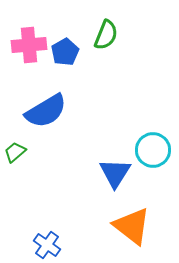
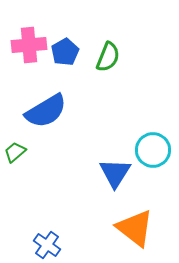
green semicircle: moved 2 px right, 22 px down
orange triangle: moved 3 px right, 2 px down
